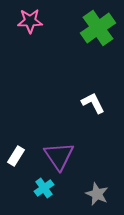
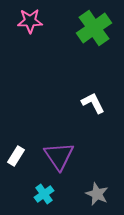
green cross: moved 4 px left
cyan cross: moved 6 px down
